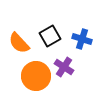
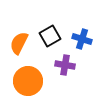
orange semicircle: rotated 70 degrees clockwise
purple cross: moved 1 px right, 2 px up; rotated 24 degrees counterclockwise
orange circle: moved 8 px left, 5 px down
